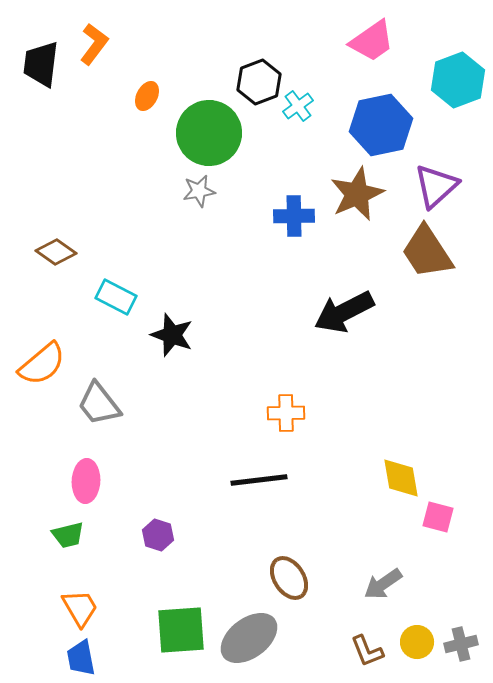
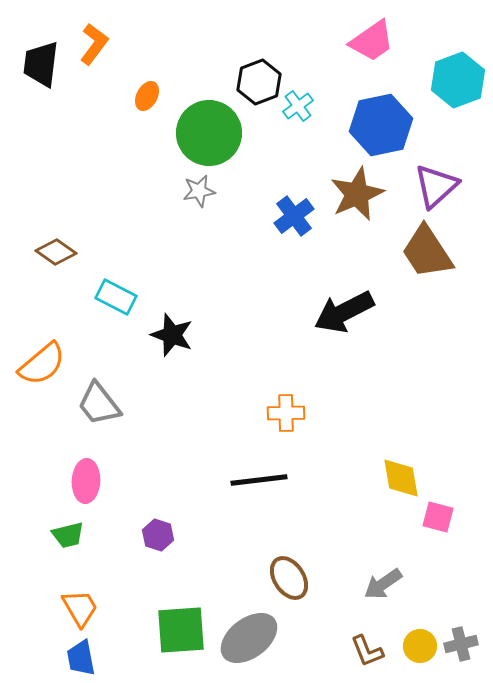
blue cross: rotated 36 degrees counterclockwise
yellow circle: moved 3 px right, 4 px down
